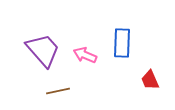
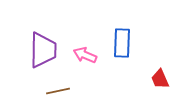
purple trapezoid: rotated 42 degrees clockwise
red trapezoid: moved 10 px right, 1 px up
